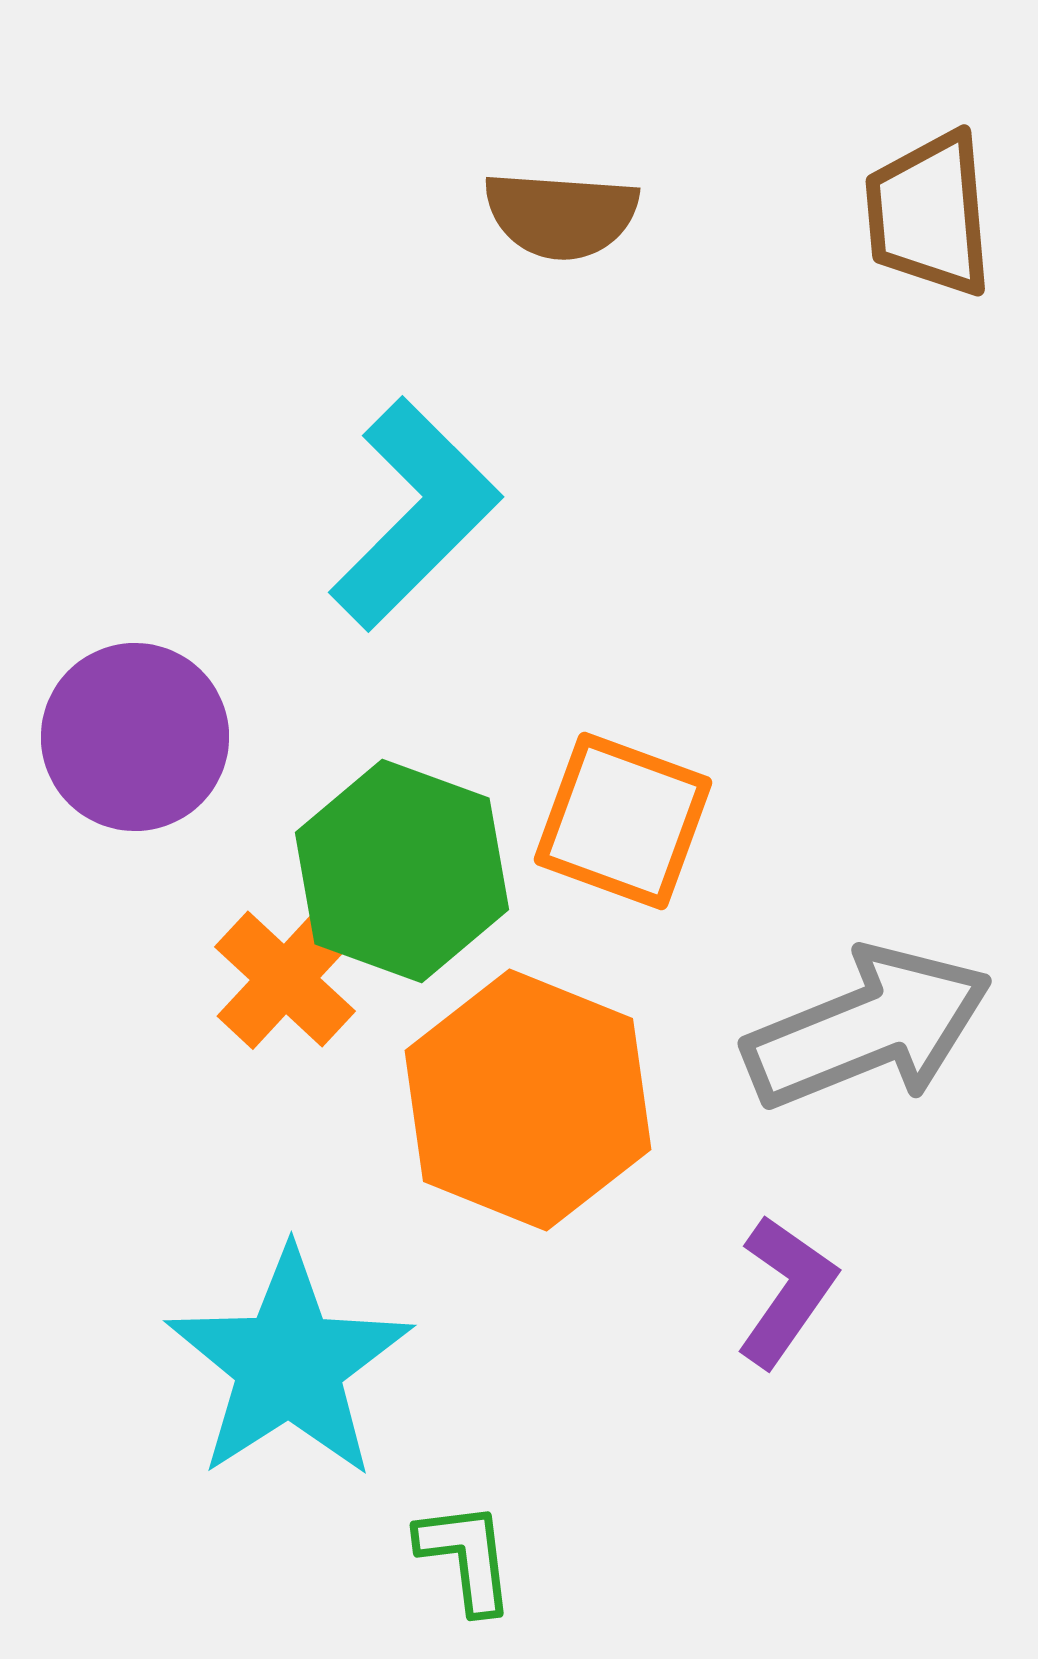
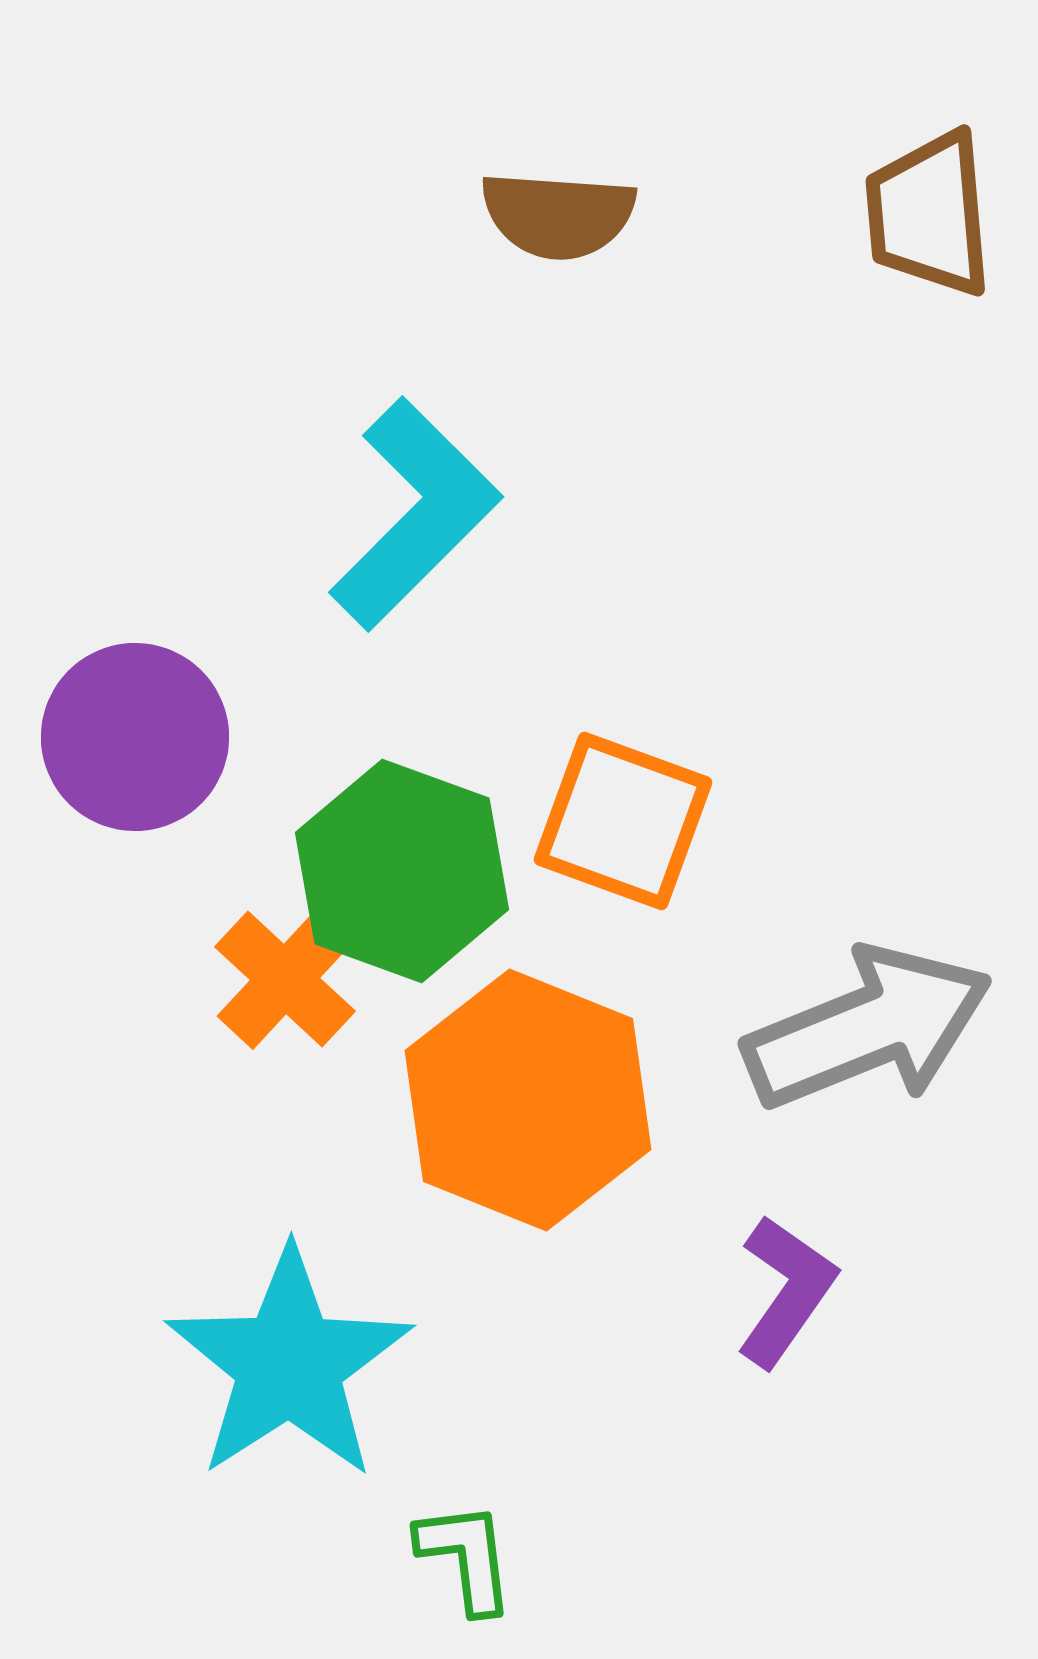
brown semicircle: moved 3 px left
